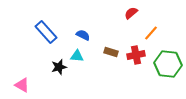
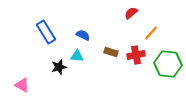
blue rectangle: rotated 10 degrees clockwise
